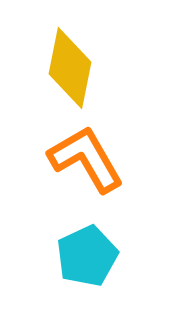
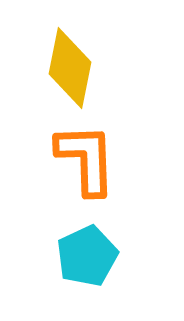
orange L-shape: rotated 28 degrees clockwise
